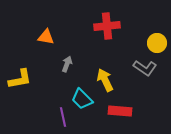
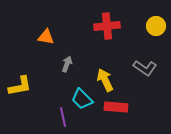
yellow circle: moved 1 px left, 17 px up
yellow L-shape: moved 7 px down
red rectangle: moved 4 px left, 4 px up
